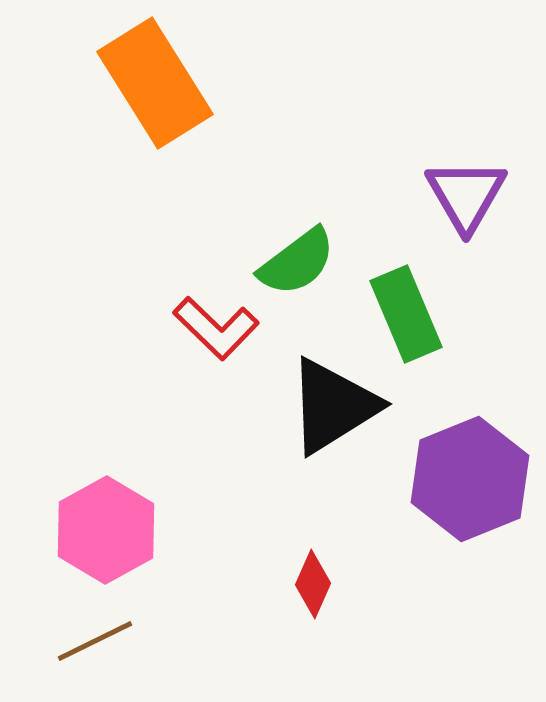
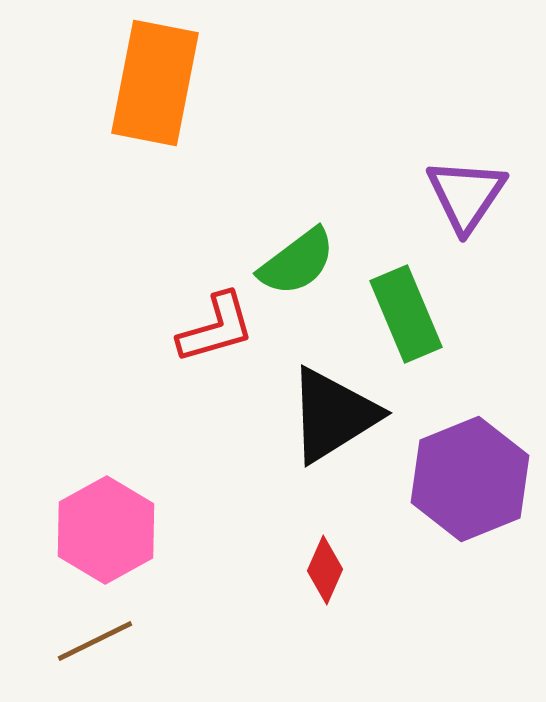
orange rectangle: rotated 43 degrees clockwise
purple triangle: rotated 4 degrees clockwise
red L-shape: rotated 60 degrees counterclockwise
black triangle: moved 9 px down
red diamond: moved 12 px right, 14 px up
